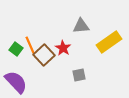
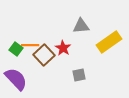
orange line: rotated 66 degrees counterclockwise
purple semicircle: moved 3 px up
